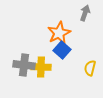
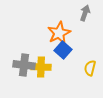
blue square: moved 1 px right
